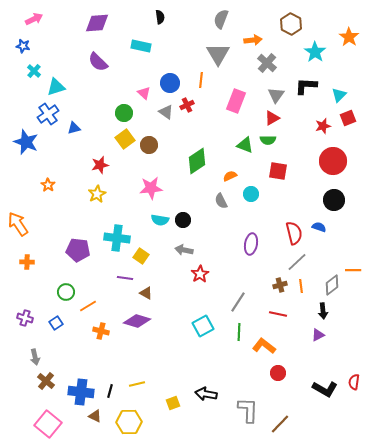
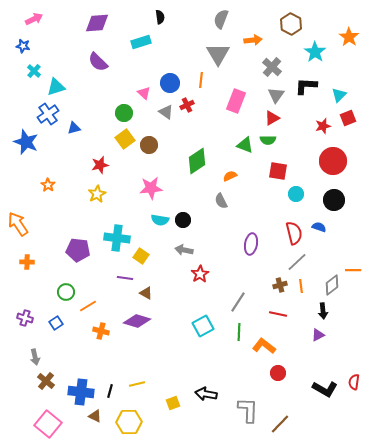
cyan rectangle at (141, 46): moved 4 px up; rotated 30 degrees counterclockwise
gray cross at (267, 63): moved 5 px right, 4 px down
cyan circle at (251, 194): moved 45 px right
